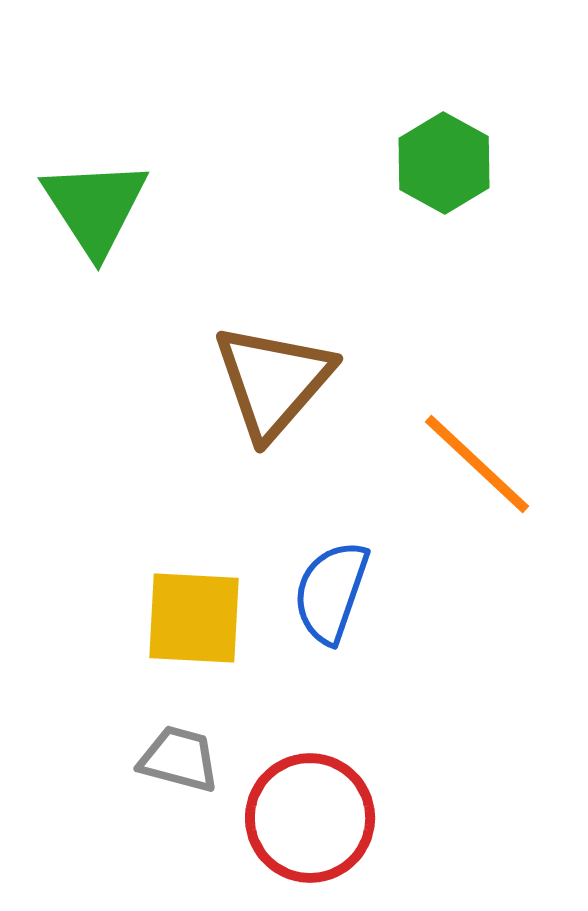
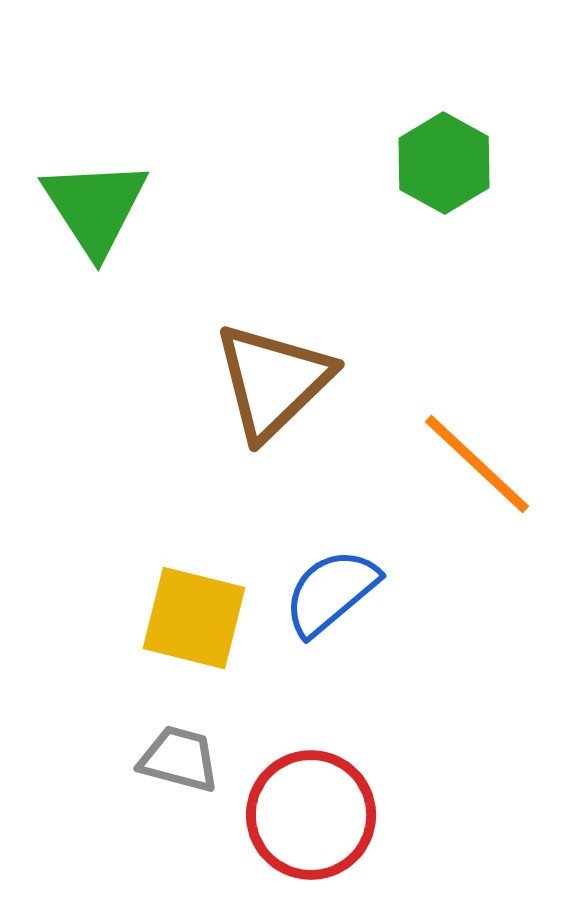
brown triangle: rotated 5 degrees clockwise
blue semicircle: rotated 31 degrees clockwise
yellow square: rotated 11 degrees clockwise
red circle: moved 1 px right, 3 px up
